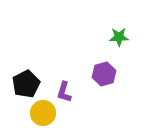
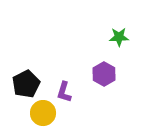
purple hexagon: rotated 15 degrees counterclockwise
